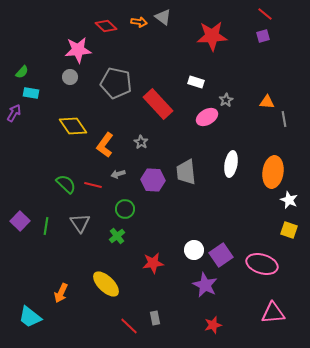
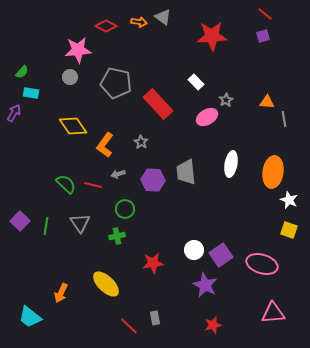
red diamond at (106, 26): rotated 15 degrees counterclockwise
white rectangle at (196, 82): rotated 28 degrees clockwise
green cross at (117, 236): rotated 28 degrees clockwise
